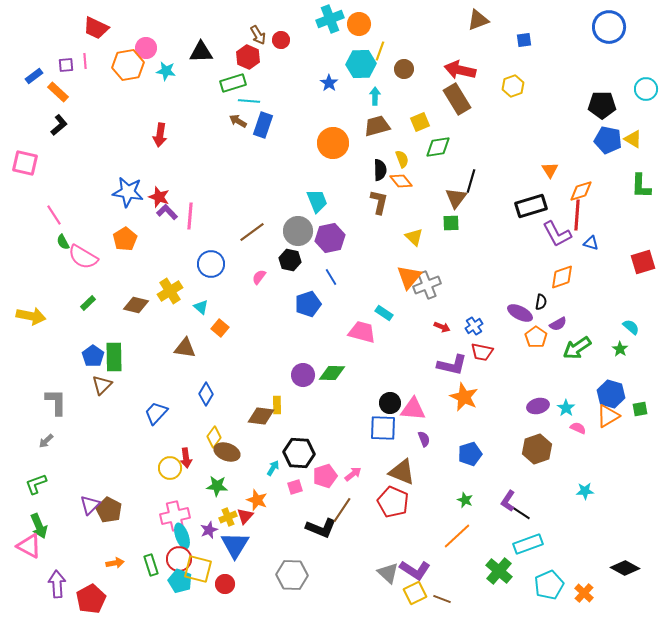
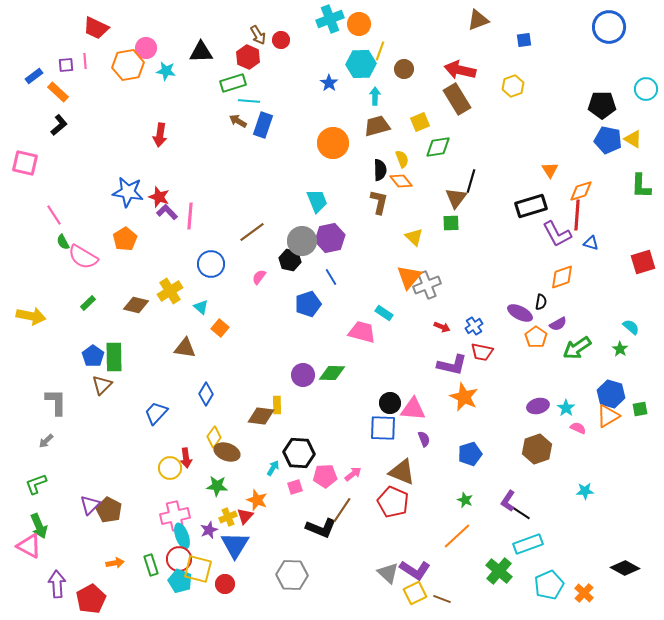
gray circle at (298, 231): moved 4 px right, 10 px down
pink pentagon at (325, 476): rotated 15 degrees clockwise
